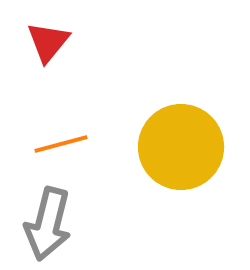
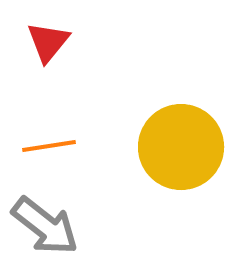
orange line: moved 12 px left, 2 px down; rotated 6 degrees clockwise
gray arrow: moved 3 px left, 2 px down; rotated 66 degrees counterclockwise
